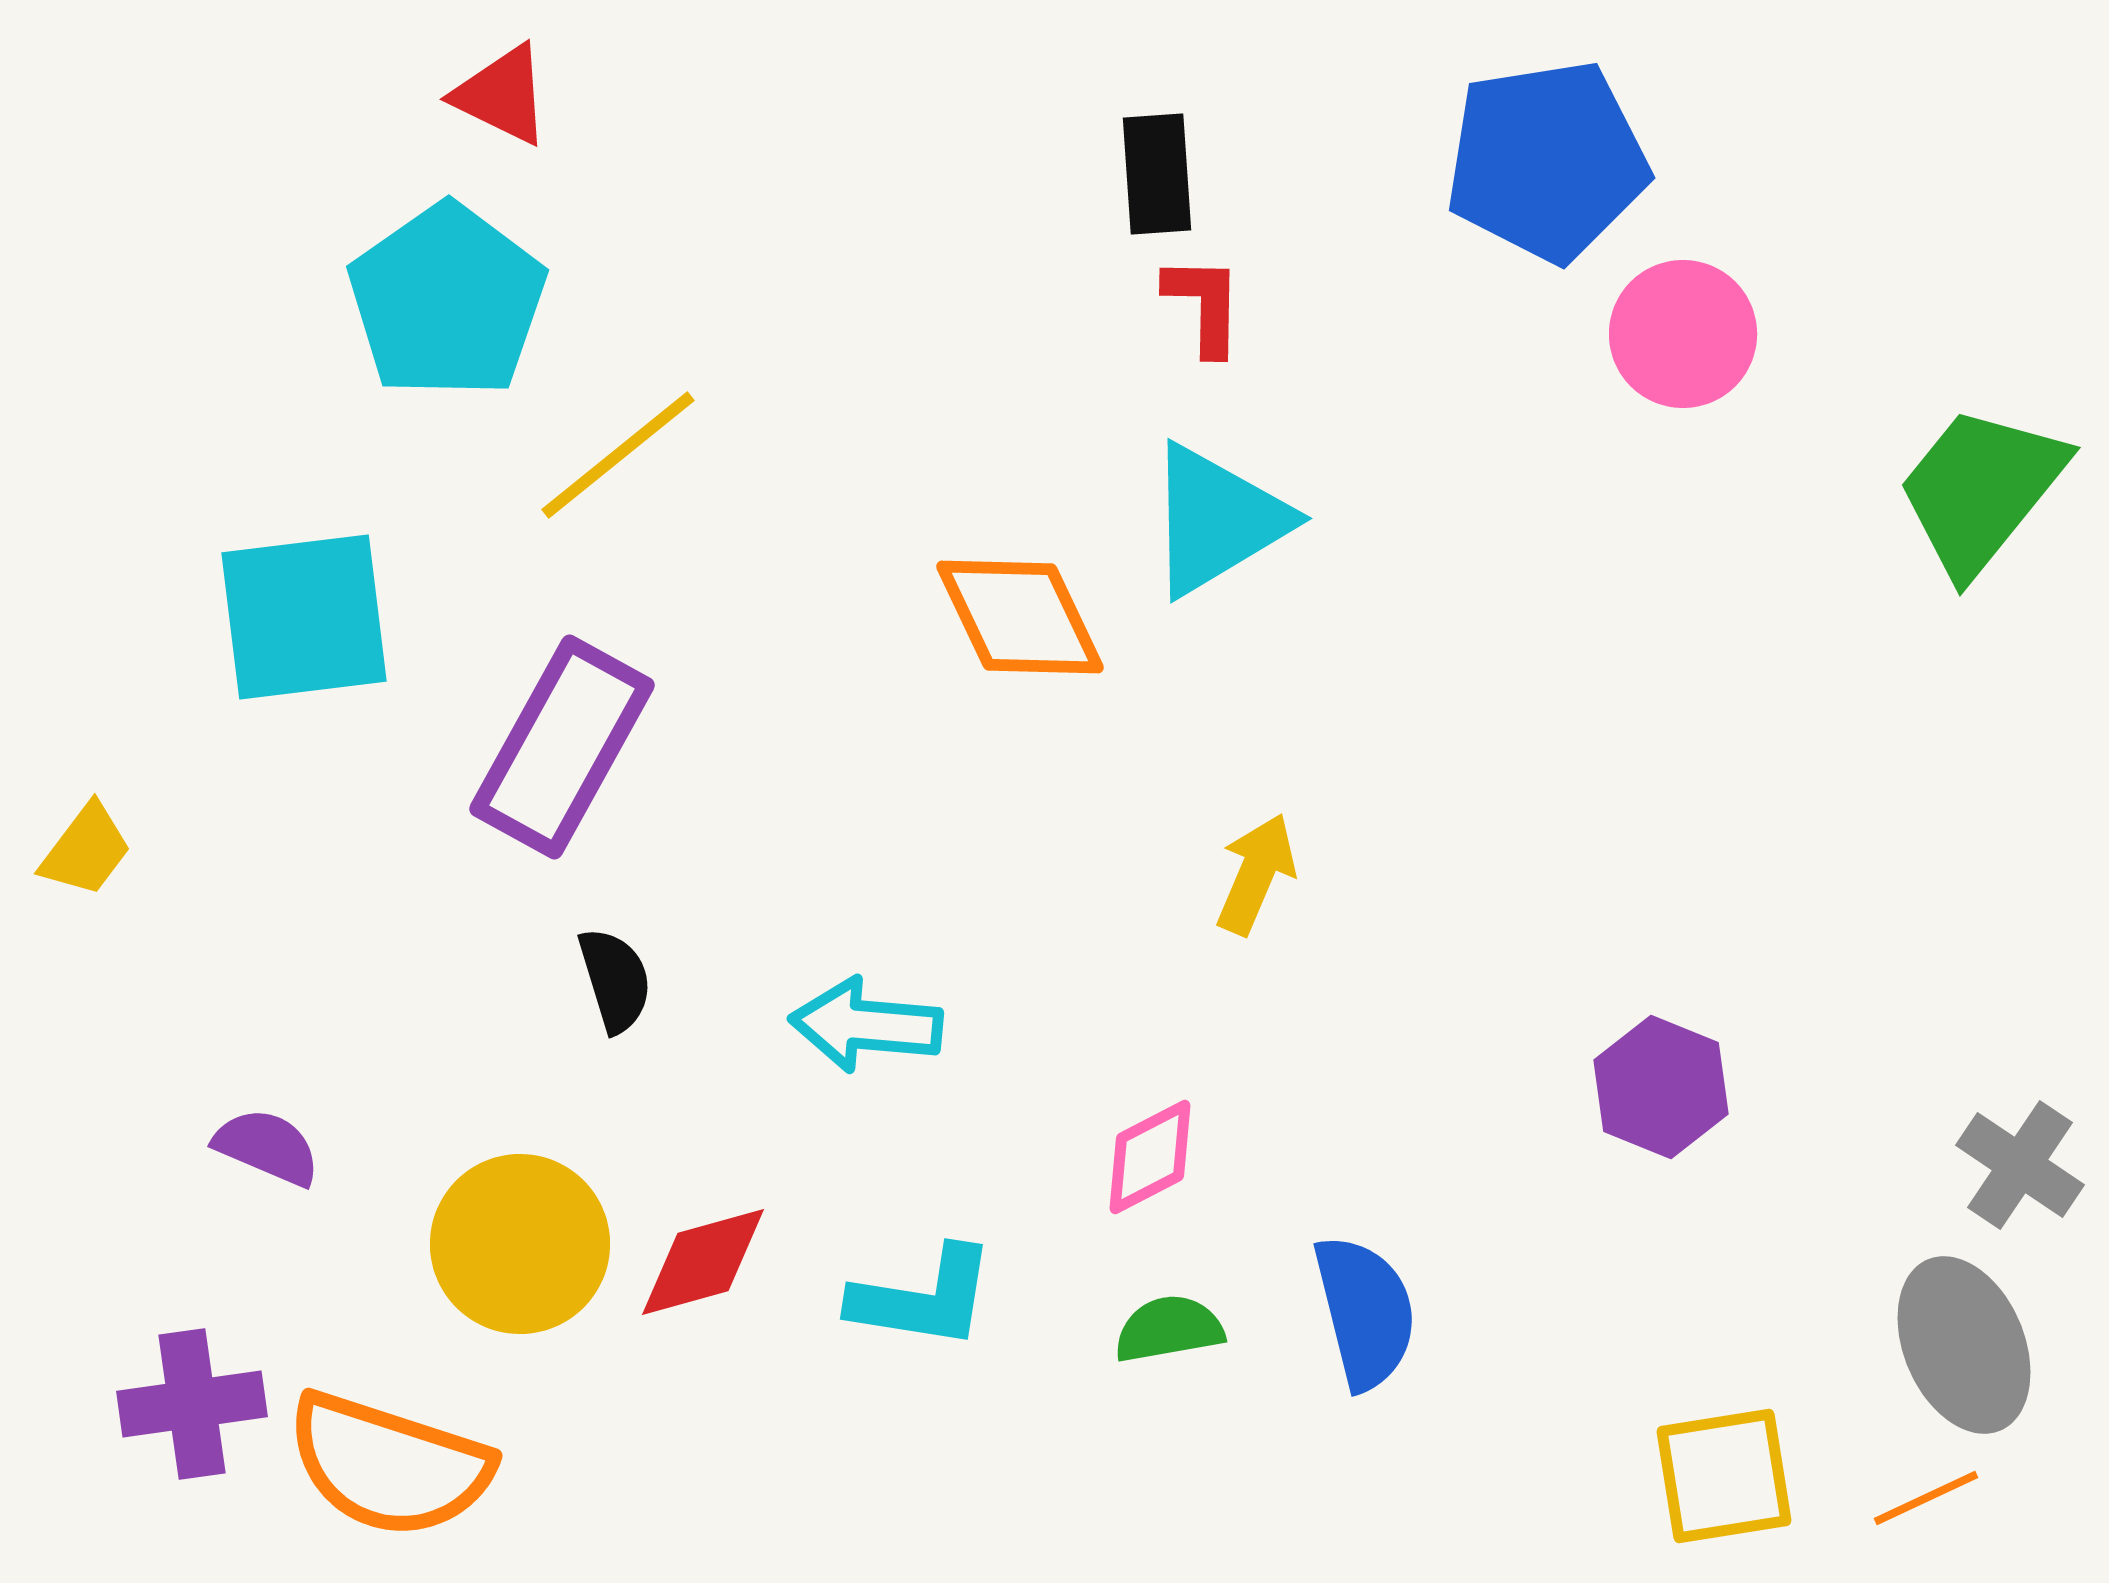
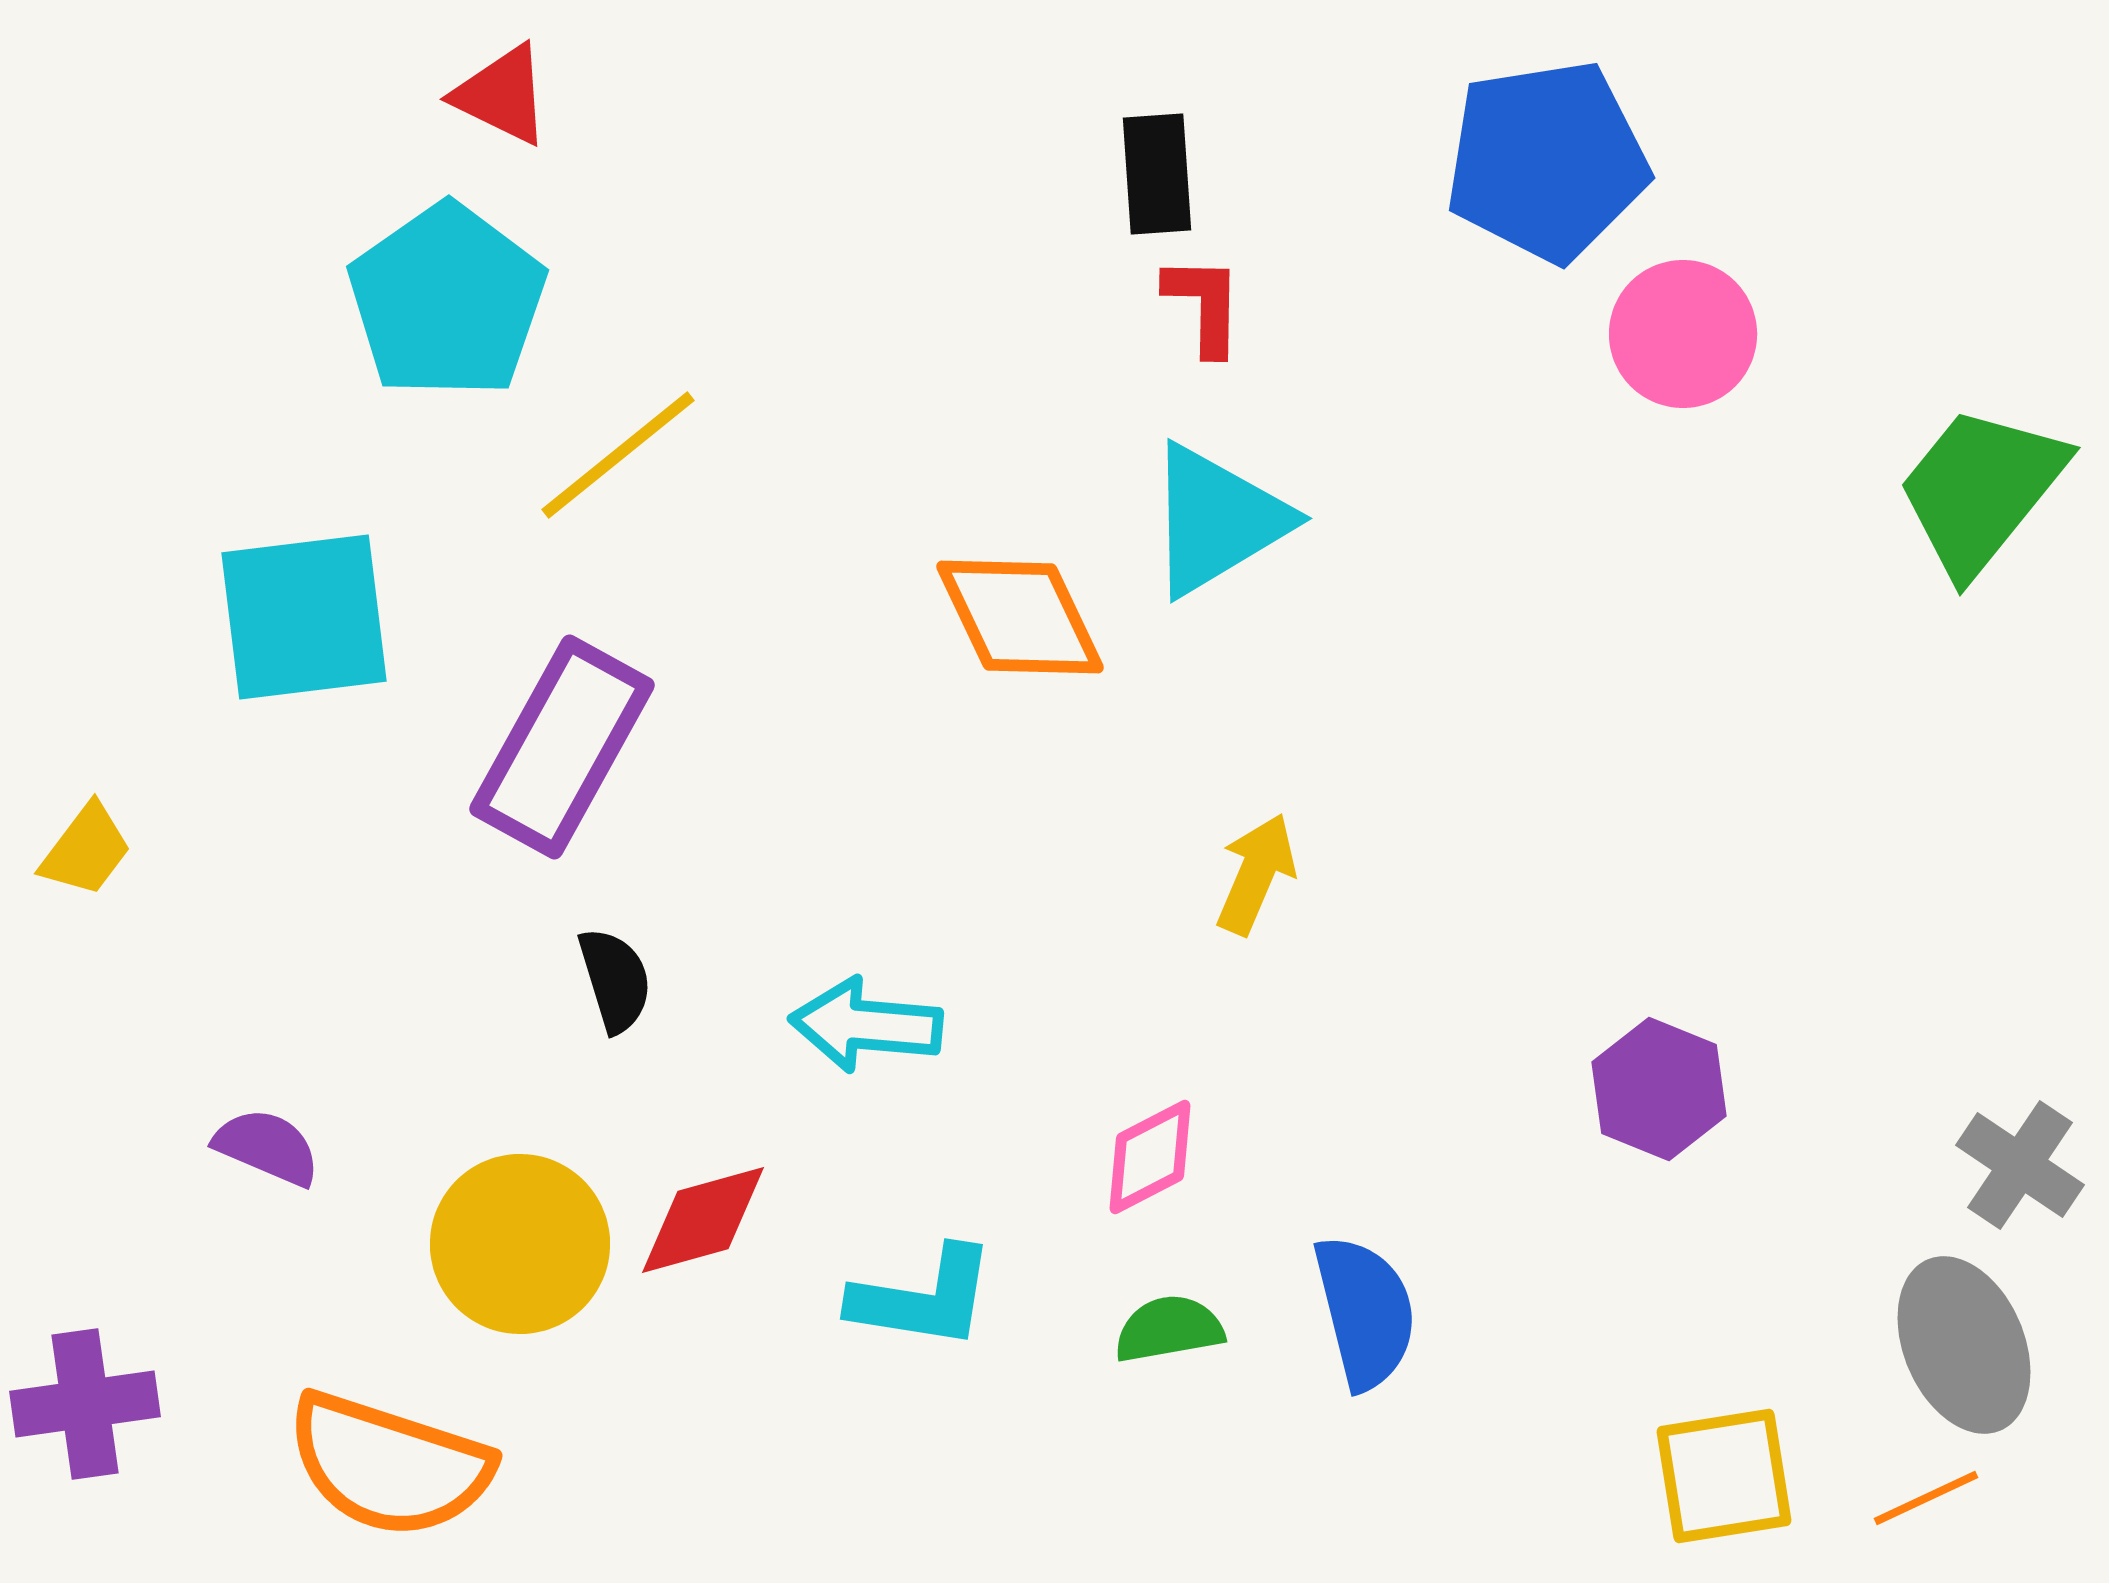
purple hexagon: moved 2 px left, 2 px down
red diamond: moved 42 px up
purple cross: moved 107 px left
